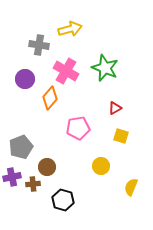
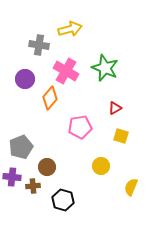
pink pentagon: moved 2 px right, 1 px up
purple cross: rotated 18 degrees clockwise
brown cross: moved 2 px down
